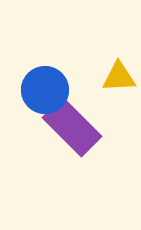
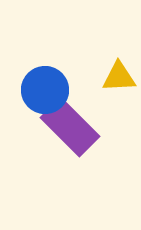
purple rectangle: moved 2 px left
